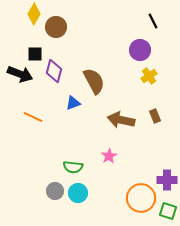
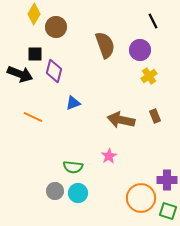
brown semicircle: moved 11 px right, 36 px up; rotated 8 degrees clockwise
